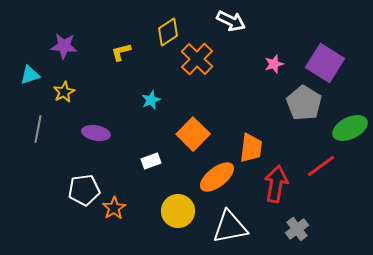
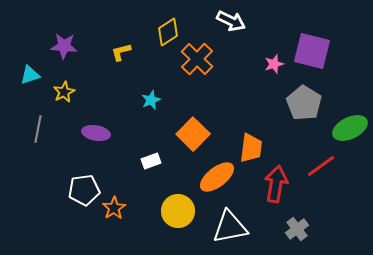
purple square: moved 13 px left, 12 px up; rotated 18 degrees counterclockwise
